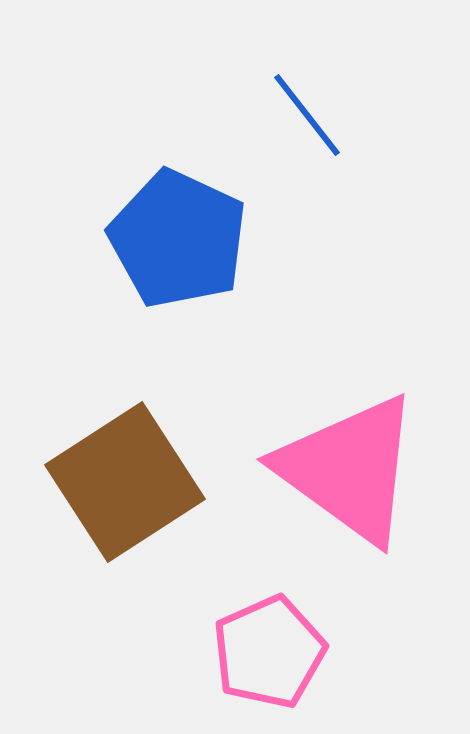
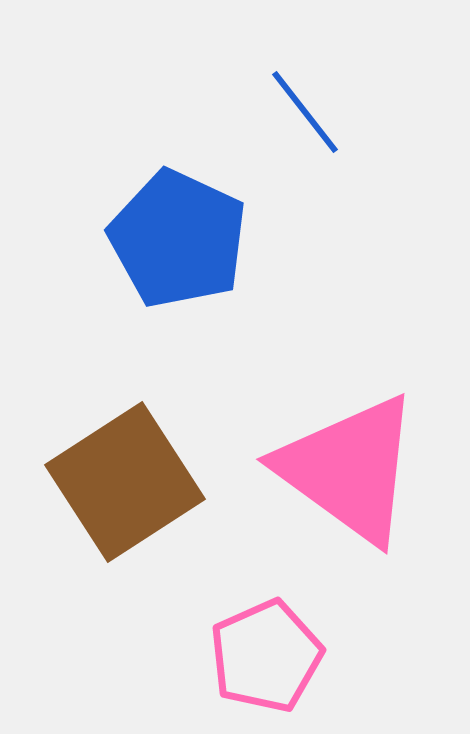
blue line: moved 2 px left, 3 px up
pink pentagon: moved 3 px left, 4 px down
